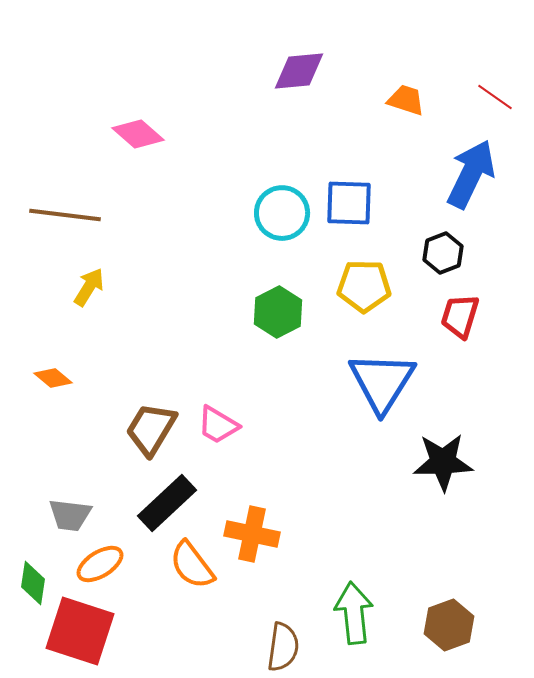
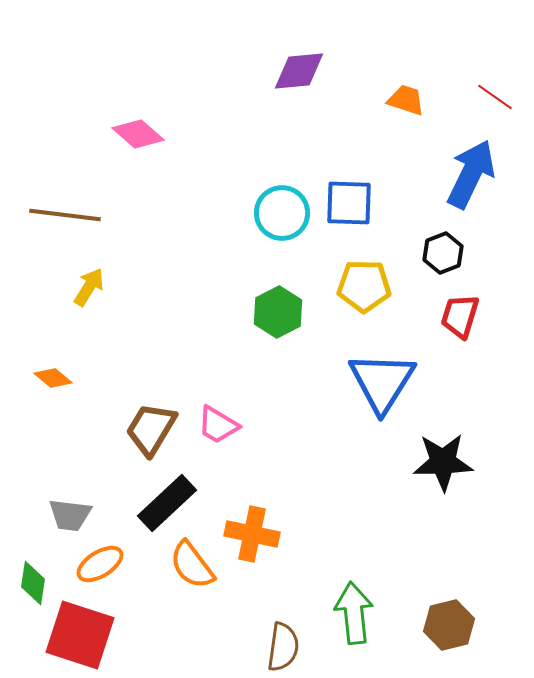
brown hexagon: rotated 6 degrees clockwise
red square: moved 4 px down
